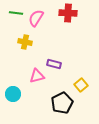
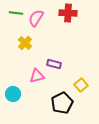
yellow cross: moved 1 px down; rotated 32 degrees clockwise
